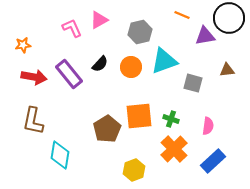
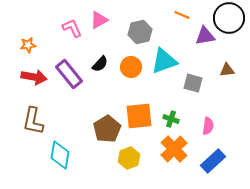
orange star: moved 5 px right
yellow hexagon: moved 5 px left, 12 px up
